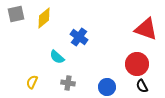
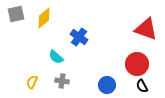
cyan semicircle: moved 1 px left
gray cross: moved 6 px left, 2 px up
blue circle: moved 2 px up
